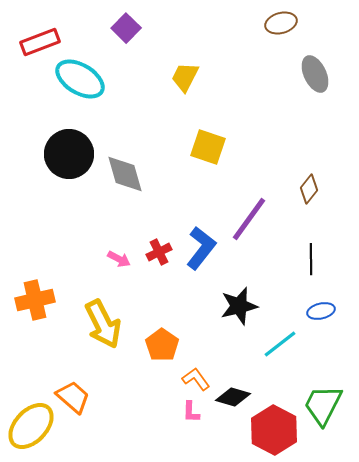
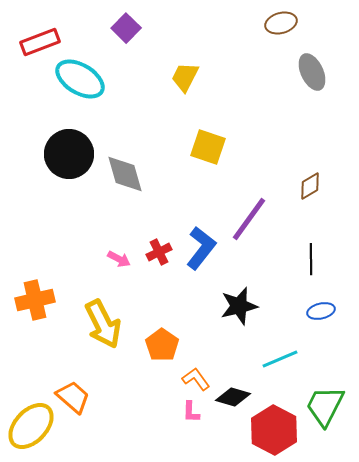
gray ellipse: moved 3 px left, 2 px up
brown diamond: moved 1 px right, 3 px up; rotated 20 degrees clockwise
cyan line: moved 15 px down; rotated 15 degrees clockwise
green trapezoid: moved 2 px right, 1 px down
